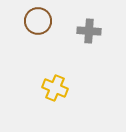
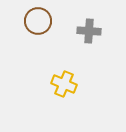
yellow cross: moved 9 px right, 4 px up
